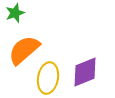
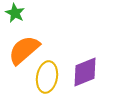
green star: rotated 24 degrees counterclockwise
yellow ellipse: moved 1 px left, 1 px up
